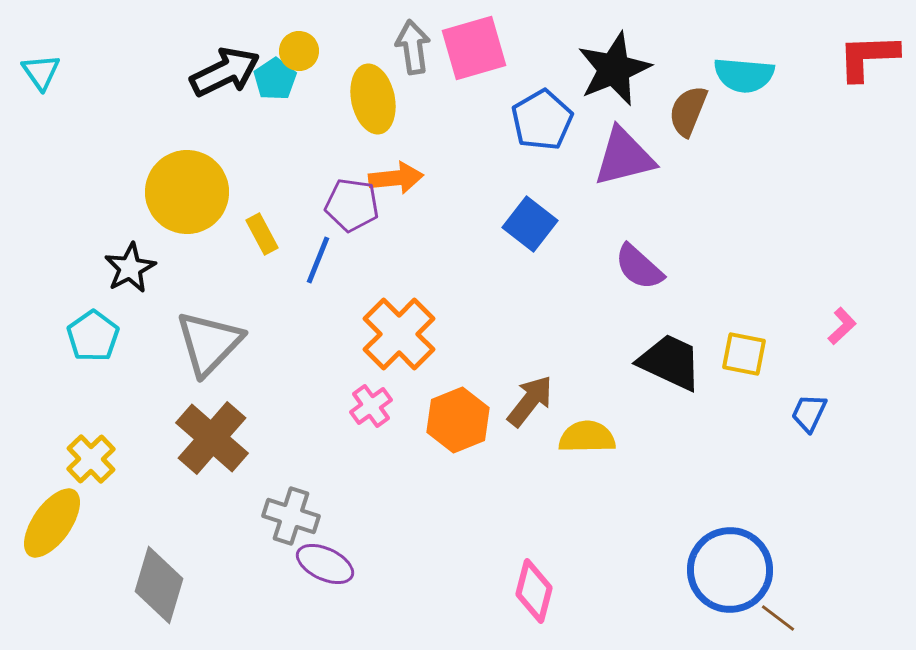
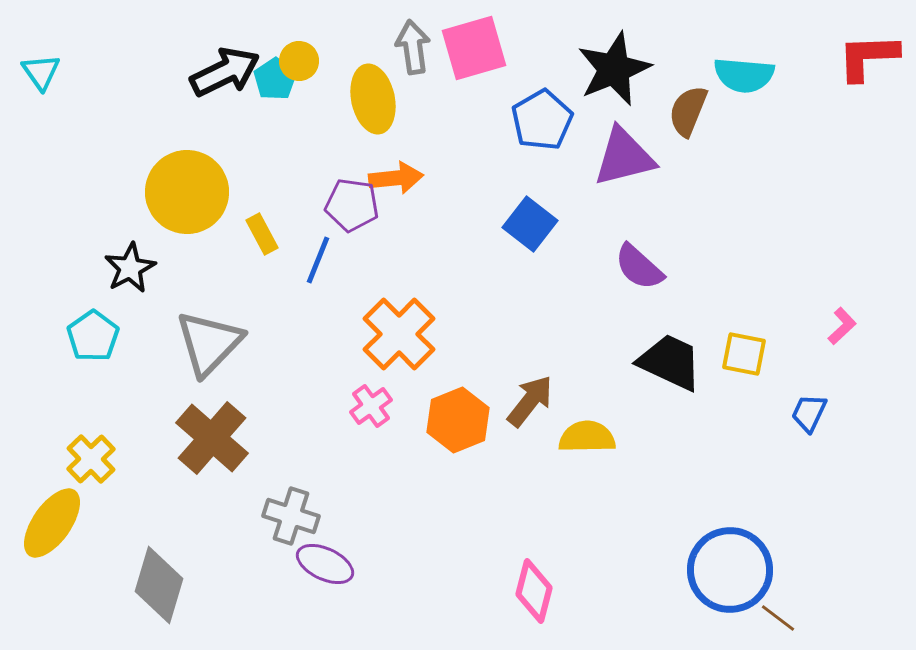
yellow circle at (299, 51): moved 10 px down
